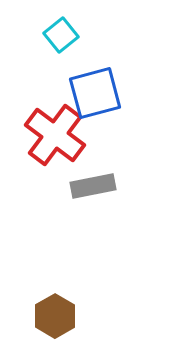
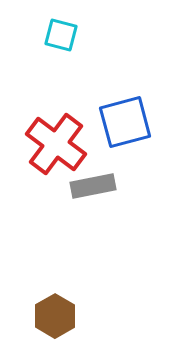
cyan square: rotated 36 degrees counterclockwise
blue square: moved 30 px right, 29 px down
red cross: moved 1 px right, 9 px down
